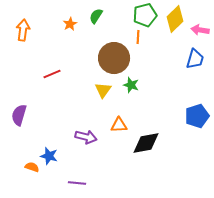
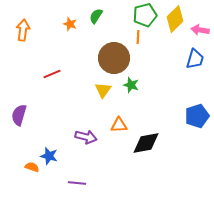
orange star: rotated 24 degrees counterclockwise
